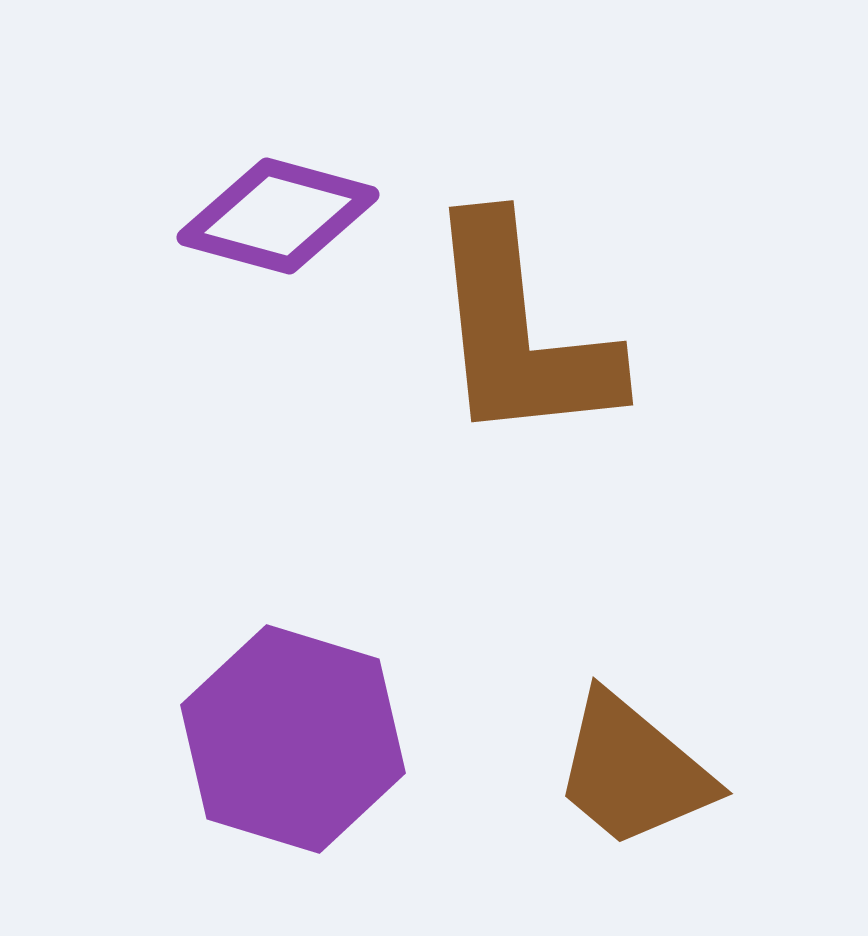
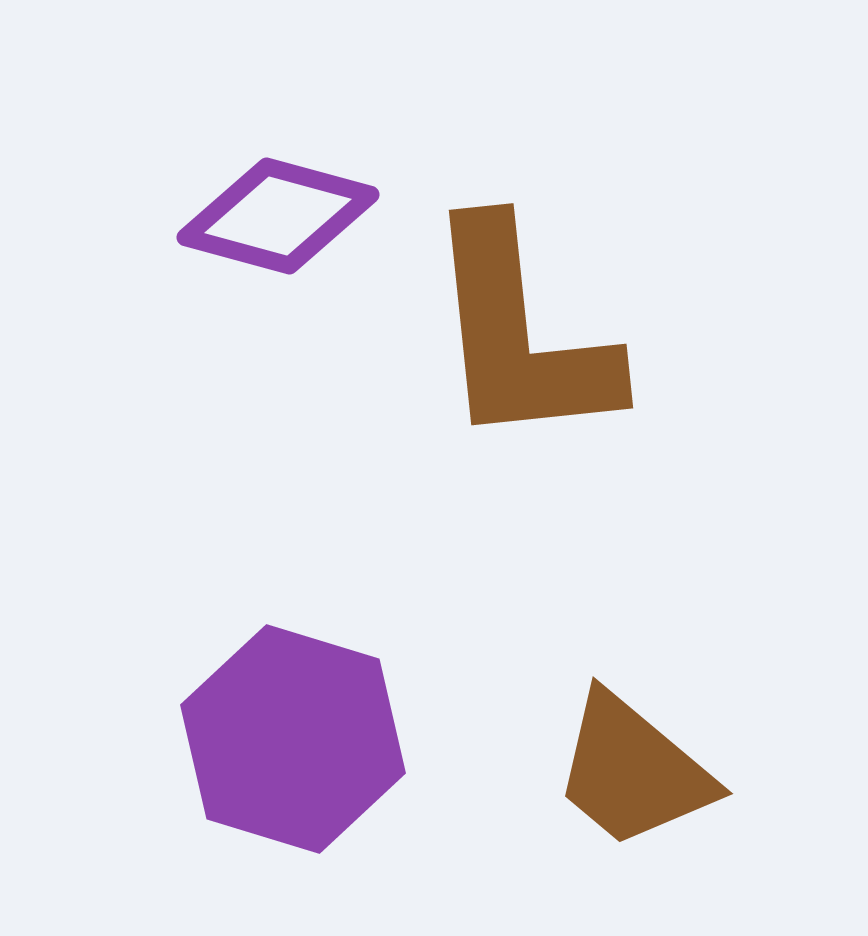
brown L-shape: moved 3 px down
